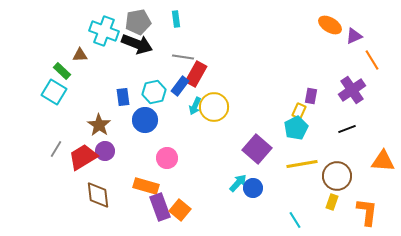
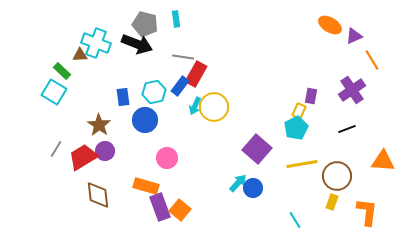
gray pentagon at (138, 22): moved 7 px right, 2 px down; rotated 25 degrees clockwise
cyan cross at (104, 31): moved 8 px left, 12 px down
